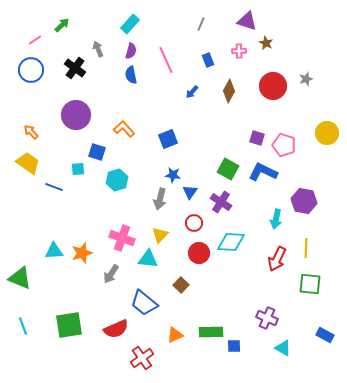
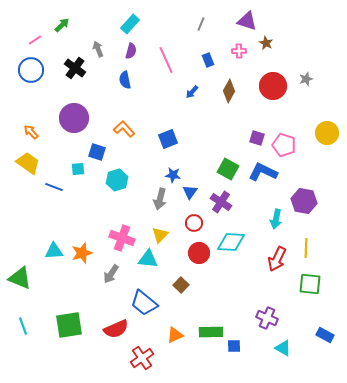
blue semicircle at (131, 75): moved 6 px left, 5 px down
purple circle at (76, 115): moved 2 px left, 3 px down
